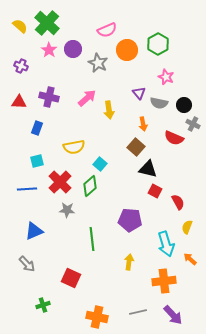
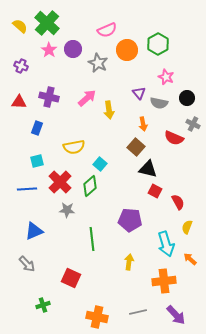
black circle at (184, 105): moved 3 px right, 7 px up
purple arrow at (173, 315): moved 3 px right
